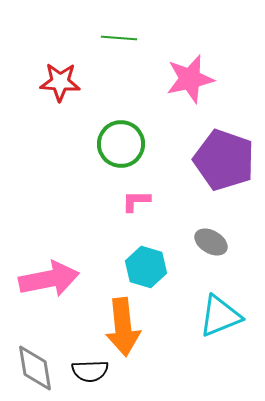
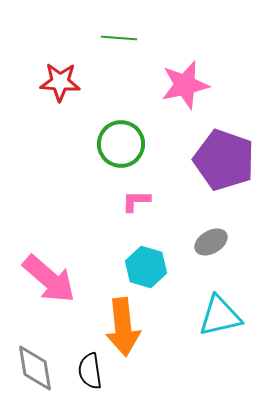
pink star: moved 5 px left, 6 px down
gray ellipse: rotated 60 degrees counterclockwise
pink arrow: rotated 52 degrees clockwise
cyan triangle: rotated 9 degrees clockwise
black semicircle: rotated 84 degrees clockwise
